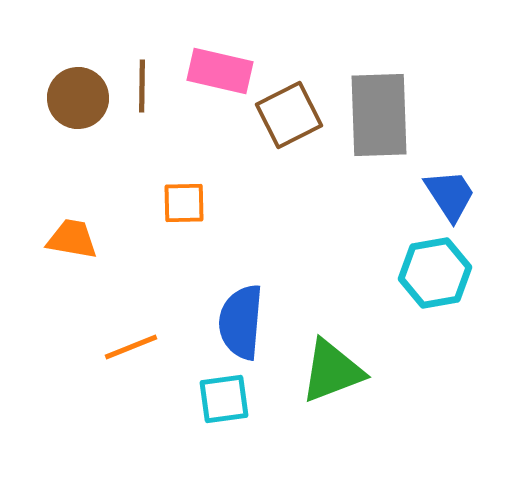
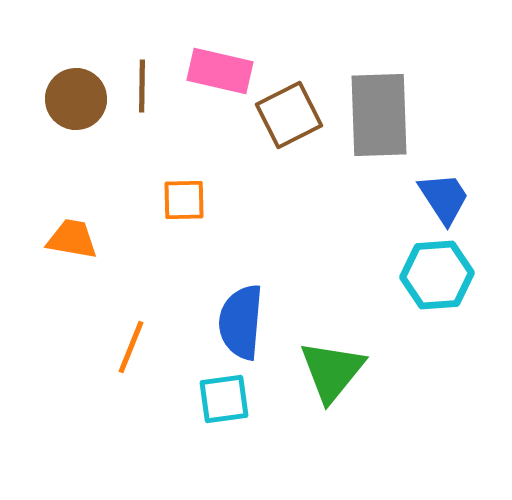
brown circle: moved 2 px left, 1 px down
blue trapezoid: moved 6 px left, 3 px down
orange square: moved 3 px up
cyan hexagon: moved 2 px right, 2 px down; rotated 6 degrees clockwise
orange line: rotated 46 degrees counterclockwise
green triangle: rotated 30 degrees counterclockwise
